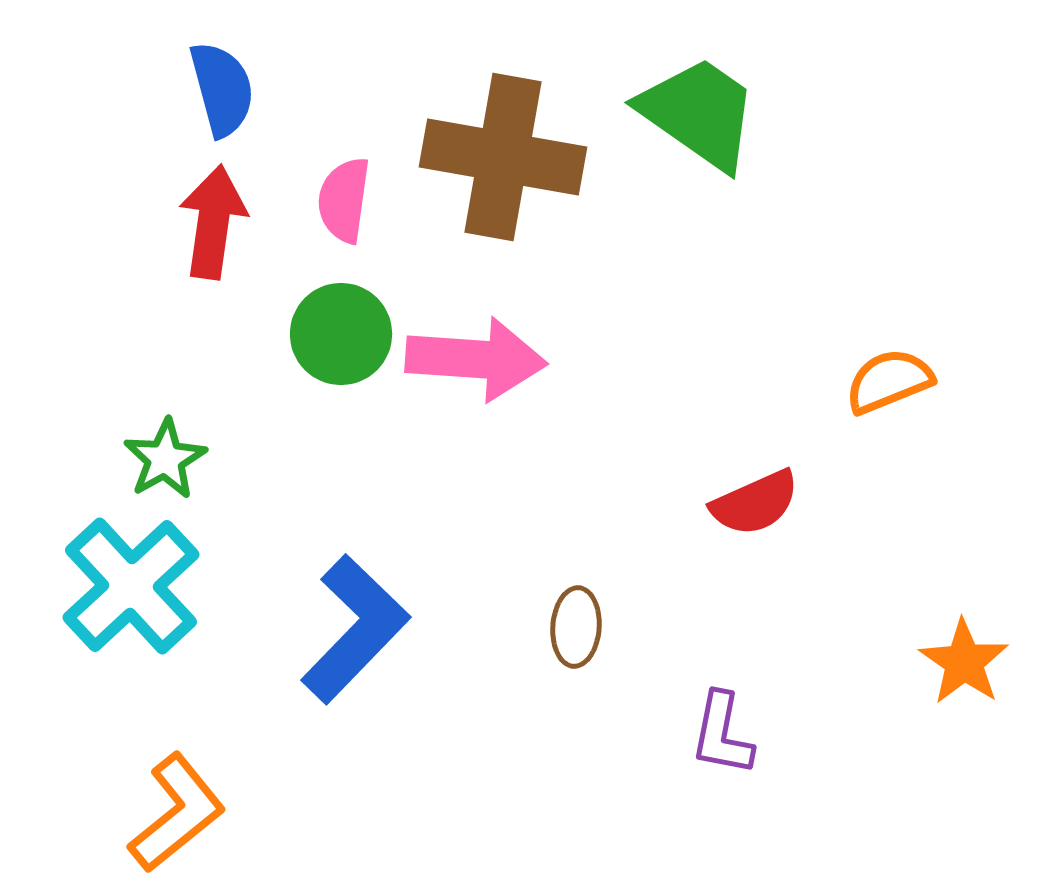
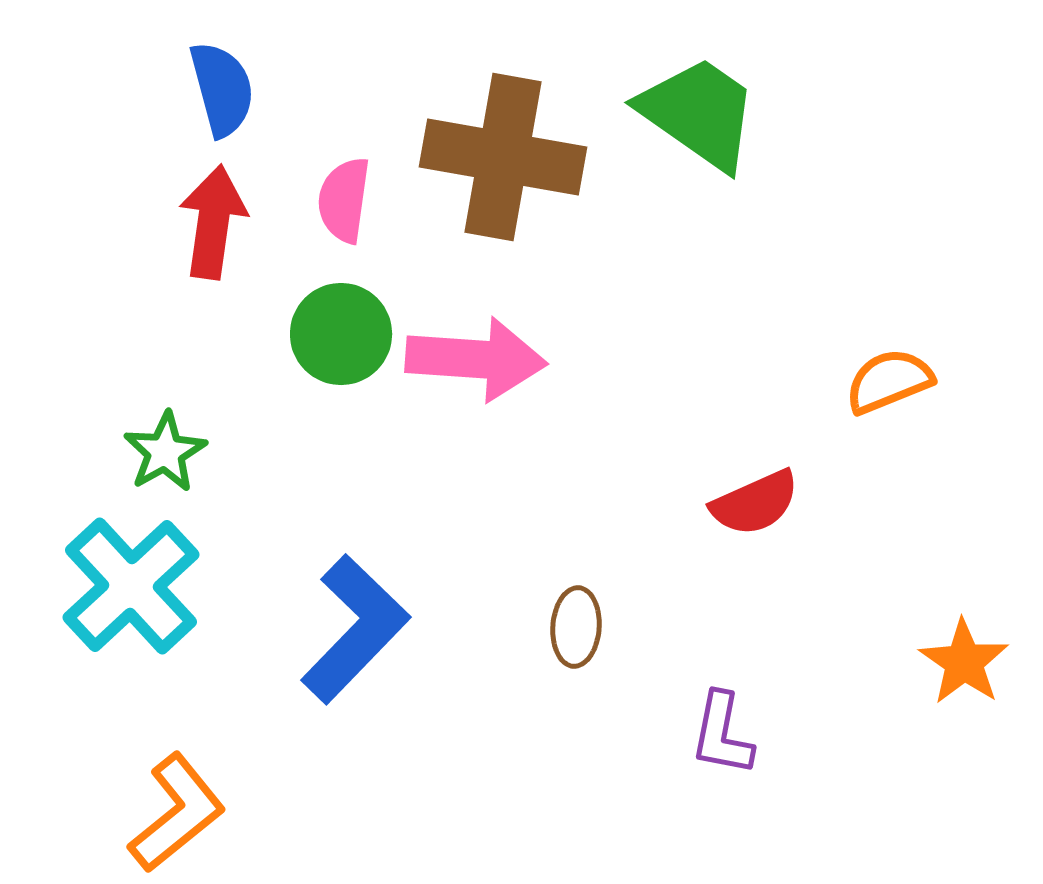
green star: moved 7 px up
